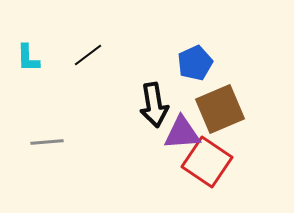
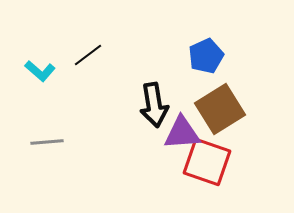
cyan L-shape: moved 12 px right, 13 px down; rotated 48 degrees counterclockwise
blue pentagon: moved 11 px right, 7 px up
brown square: rotated 9 degrees counterclockwise
red square: rotated 15 degrees counterclockwise
